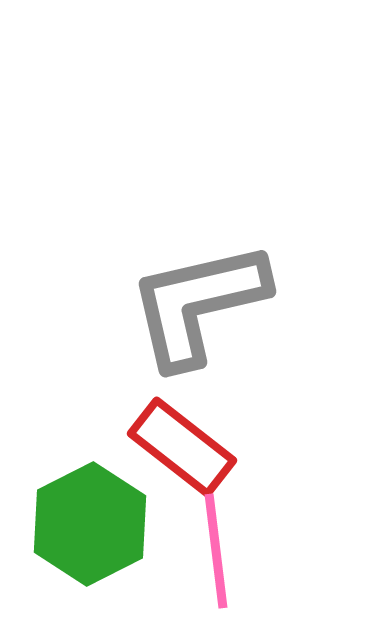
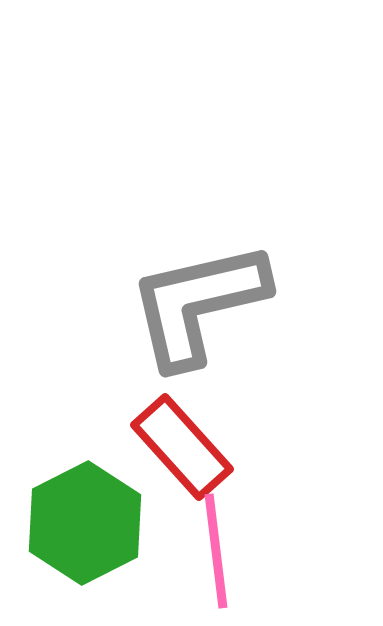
red rectangle: rotated 10 degrees clockwise
green hexagon: moved 5 px left, 1 px up
